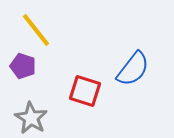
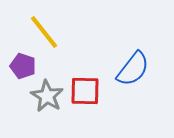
yellow line: moved 8 px right, 2 px down
red square: rotated 16 degrees counterclockwise
gray star: moved 16 px right, 22 px up
